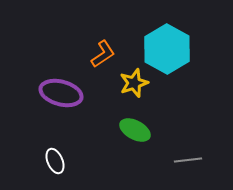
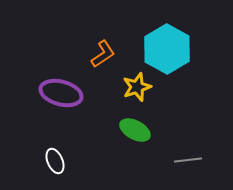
yellow star: moved 3 px right, 4 px down
